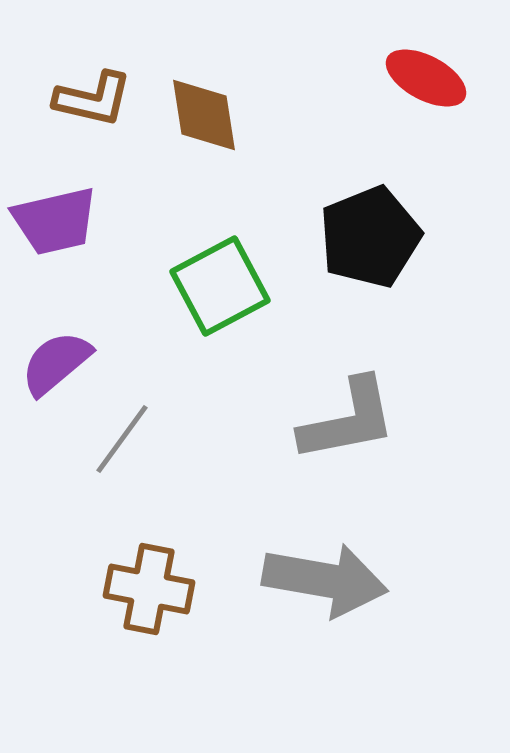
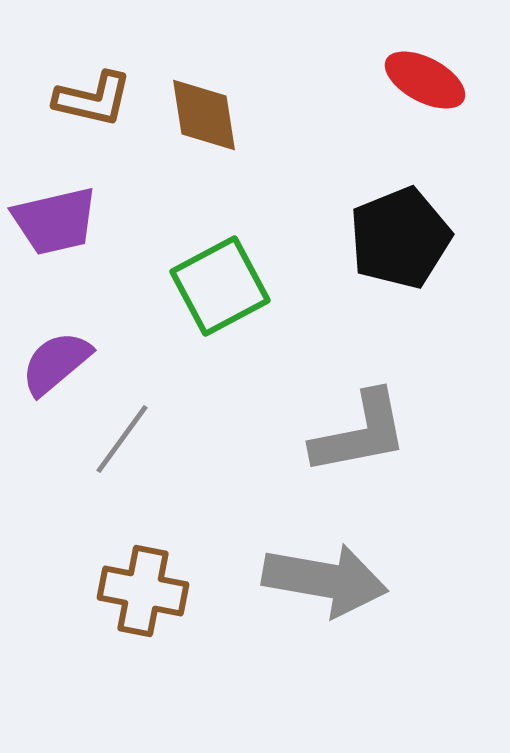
red ellipse: moved 1 px left, 2 px down
black pentagon: moved 30 px right, 1 px down
gray L-shape: moved 12 px right, 13 px down
brown cross: moved 6 px left, 2 px down
